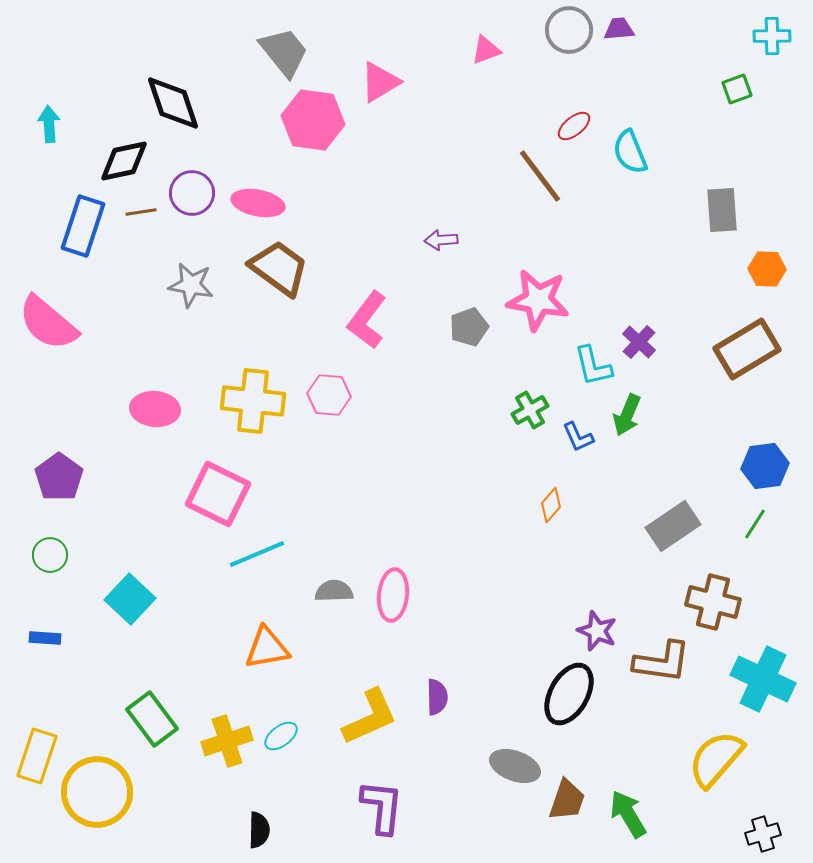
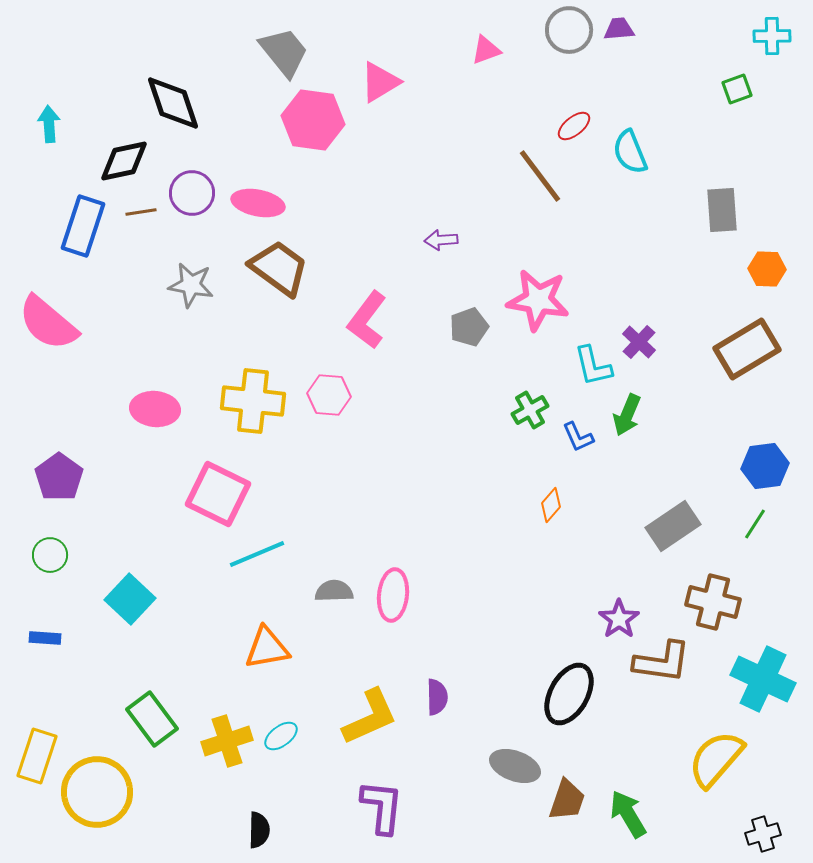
purple star at (597, 631): moved 22 px right, 12 px up; rotated 15 degrees clockwise
